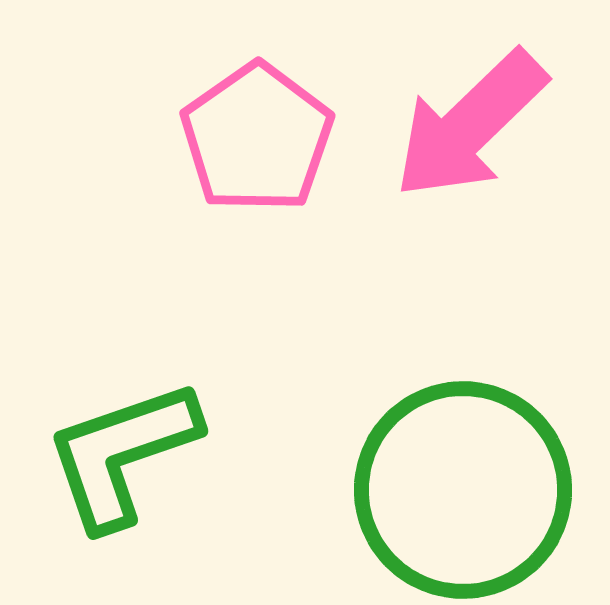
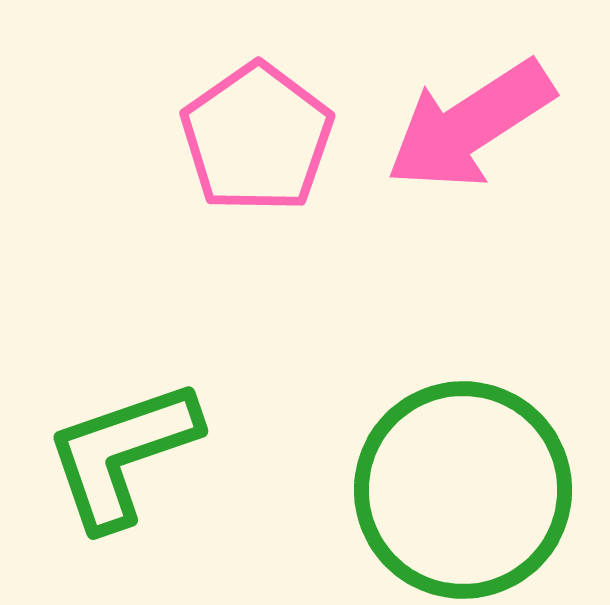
pink arrow: rotated 11 degrees clockwise
